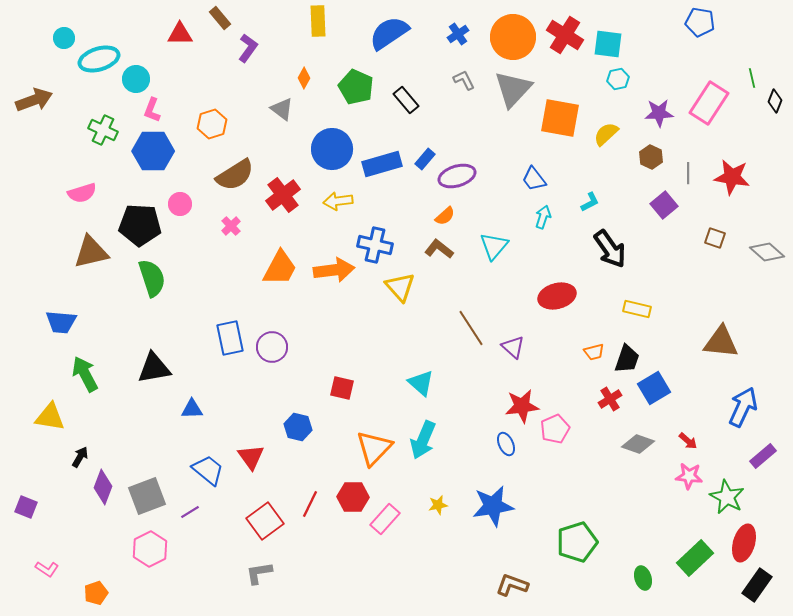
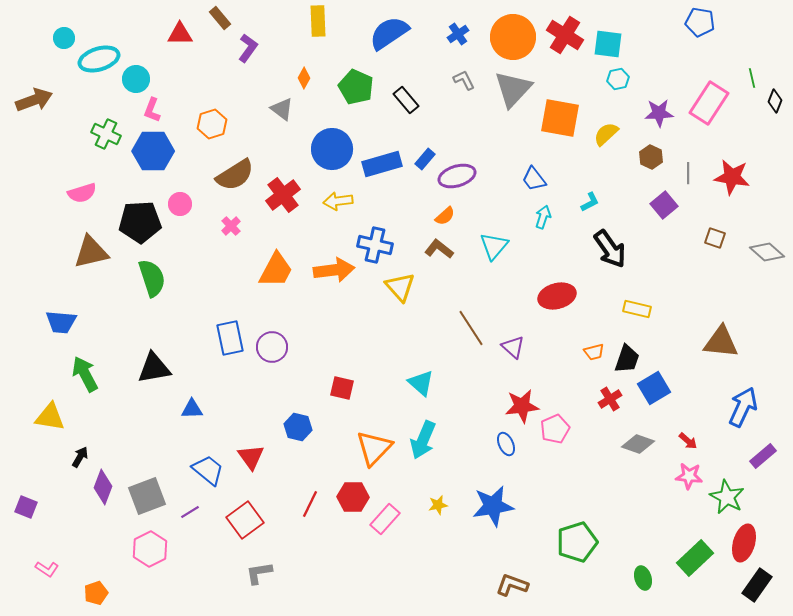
green cross at (103, 130): moved 3 px right, 4 px down
black pentagon at (140, 225): moved 3 px up; rotated 6 degrees counterclockwise
orange trapezoid at (280, 268): moved 4 px left, 2 px down
red square at (265, 521): moved 20 px left, 1 px up
